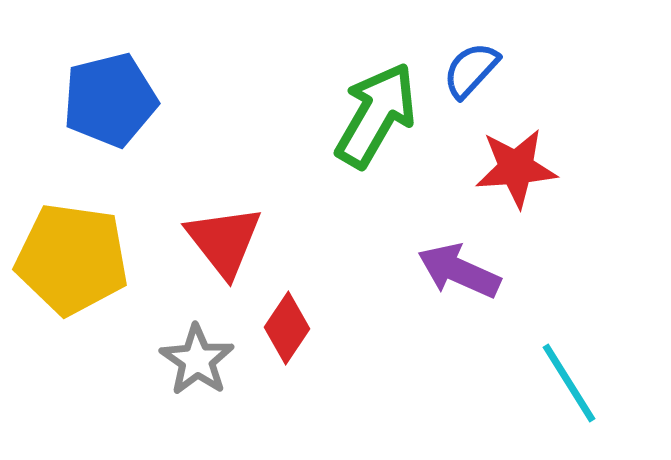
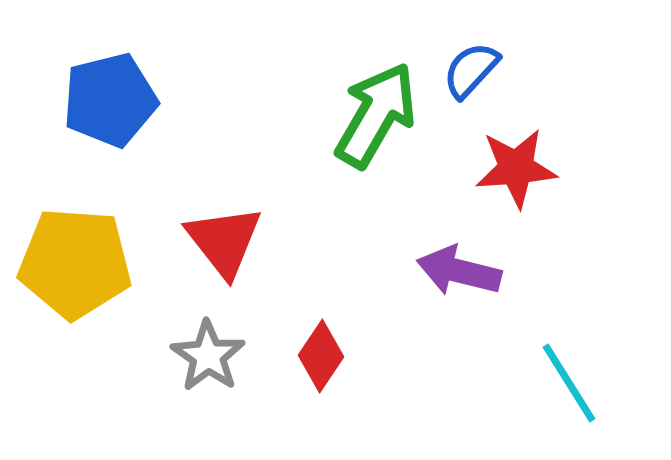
yellow pentagon: moved 3 px right, 4 px down; rotated 4 degrees counterclockwise
purple arrow: rotated 10 degrees counterclockwise
red diamond: moved 34 px right, 28 px down
gray star: moved 11 px right, 4 px up
